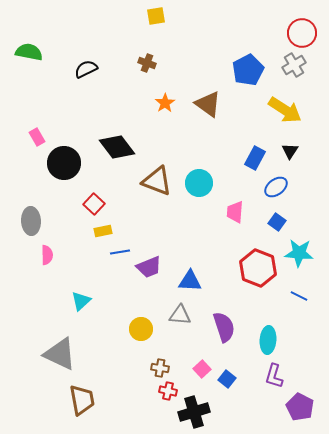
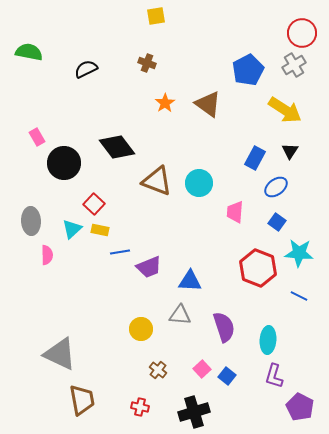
yellow rectangle at (103, 231): moved 3 px left, 1 px up; rotated 24 degrees clockwise
cyan triangle at (81, 301): moved 9 px left, 72 px up
brown cross at (160, 368): moved 2 px left, 2 px down; rotated 30 degrees clockwise
blue square at (227, 379): moved 3 px up
red cross at (168, 391): moved 28 px left, 16 px down
